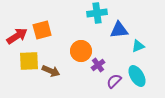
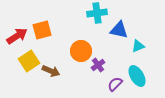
blue triangle: rotated 18 degrees clockwise
yellow square: rotated 30 degrees counterclockwise
purple semicircle: moved 1 px right, 3 px down
